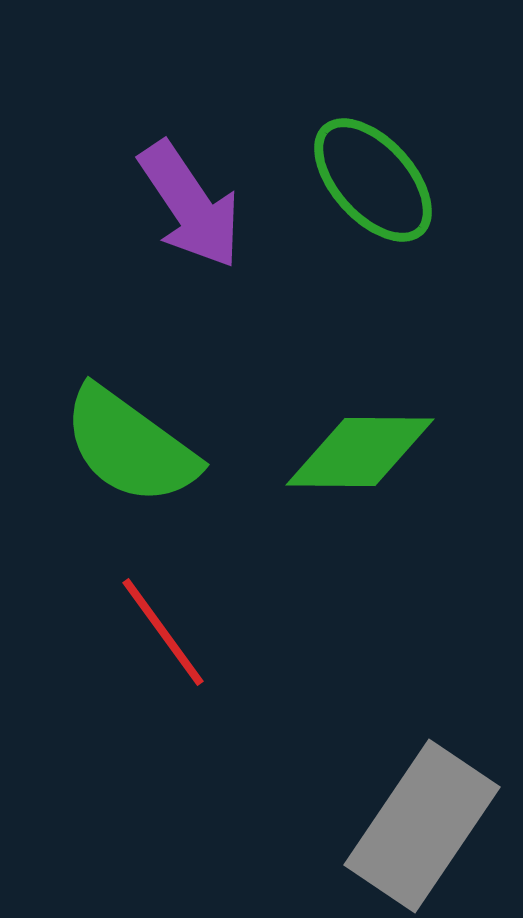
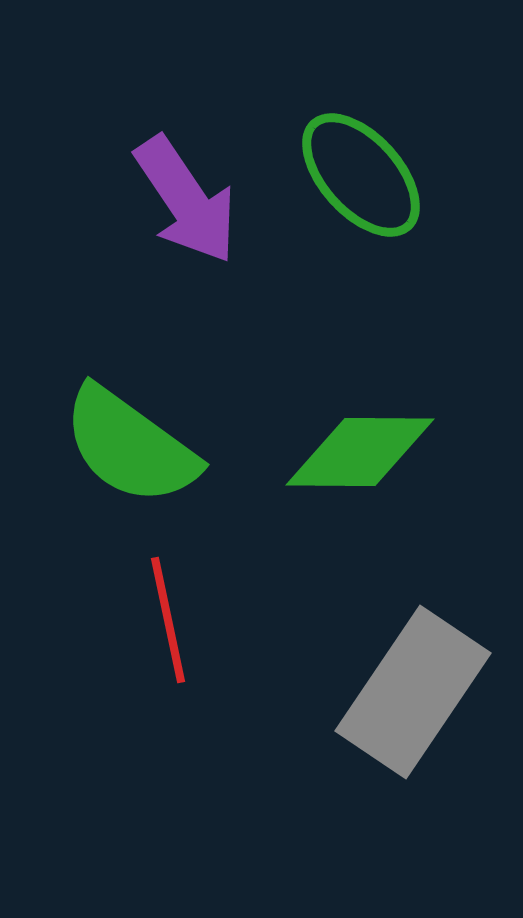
green ellipse: moved 12 px left, 5 px up
purple arrow: moved 4 px left, 5 px up
red line: moved 5 px right, 12 px up; rotated 24 degrees clockwise
gray rectangle: moved 9 px left, 134 px up
